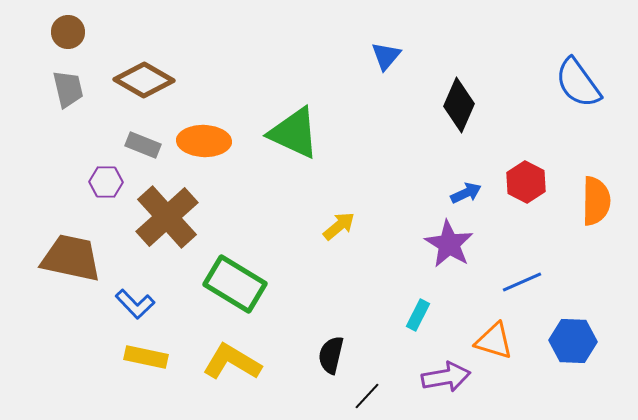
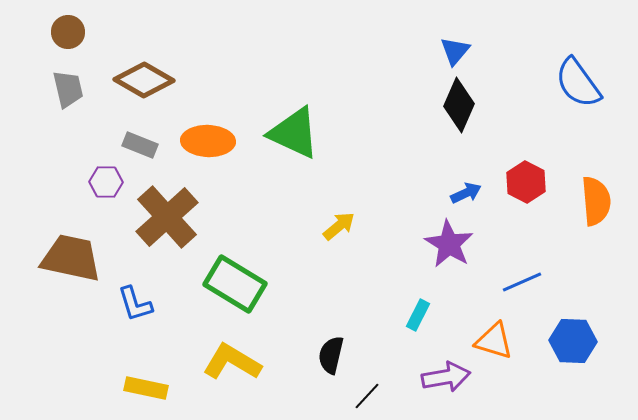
blue triangle: moved 69 px right, 5 px up
orange ellipse: moved 4 px right
gray rectangle: moved 3 px left
orange semicircle: rotated 6 degrees counterclockwise
blue L-shape: rotated 27 degrees clockwise
yellow rectangle: moved 31 px down
